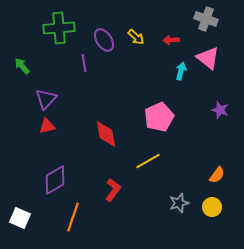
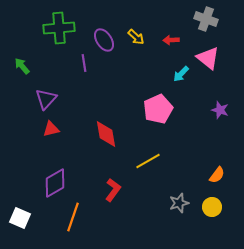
cyan arrow: moved 3 px down; rotated 150 degrees counterclockwise
pink pentagon: moved 1 px left, 8 px up
red triangle: moved 4 px right, 3 px down
purple diamond: moved 3 px down
